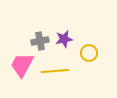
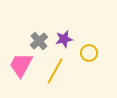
gray cross: moved 1 px left; rotated 30 degrees counterclockwise
pink trapezoid: moved 1 px left
yellow line: rotated 56 degrees counterclockwise
